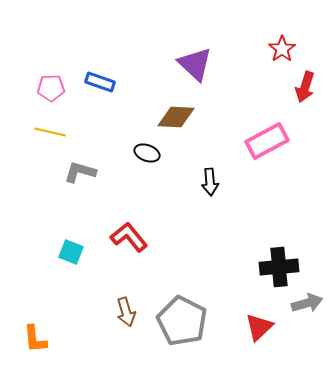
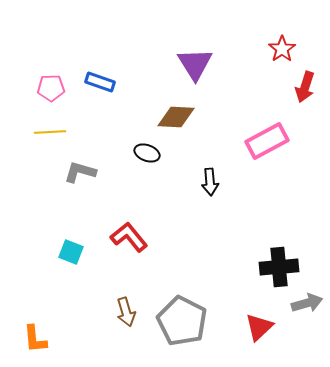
purple triangle: rotated 15 degrees clockwise
yellow line: rotated 16 degrees counterclockwise
